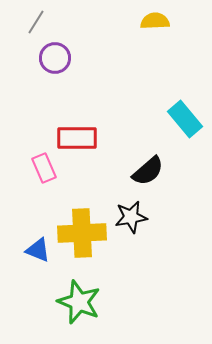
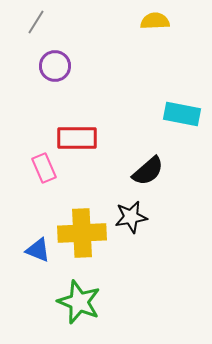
purple circle: moved 8 px down
cyan rectangle: moved 3 px left, 5 px up; rotated 39 degrees counterclockwise
